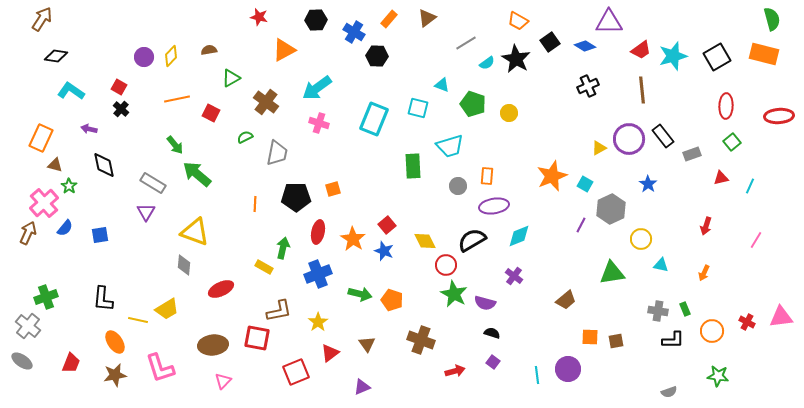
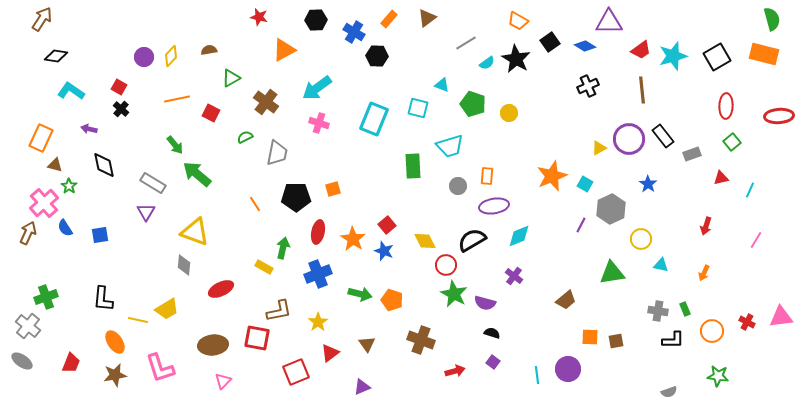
cyan line at (750, 186): moved 4 px down
orange line at (255, 204): rotated 35 degrees counterclockwise
blue semicircle at (65, 228): rotated 108 degrees clockwise
